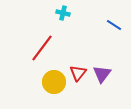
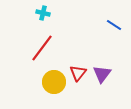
cyan cross: moved 20 px left
